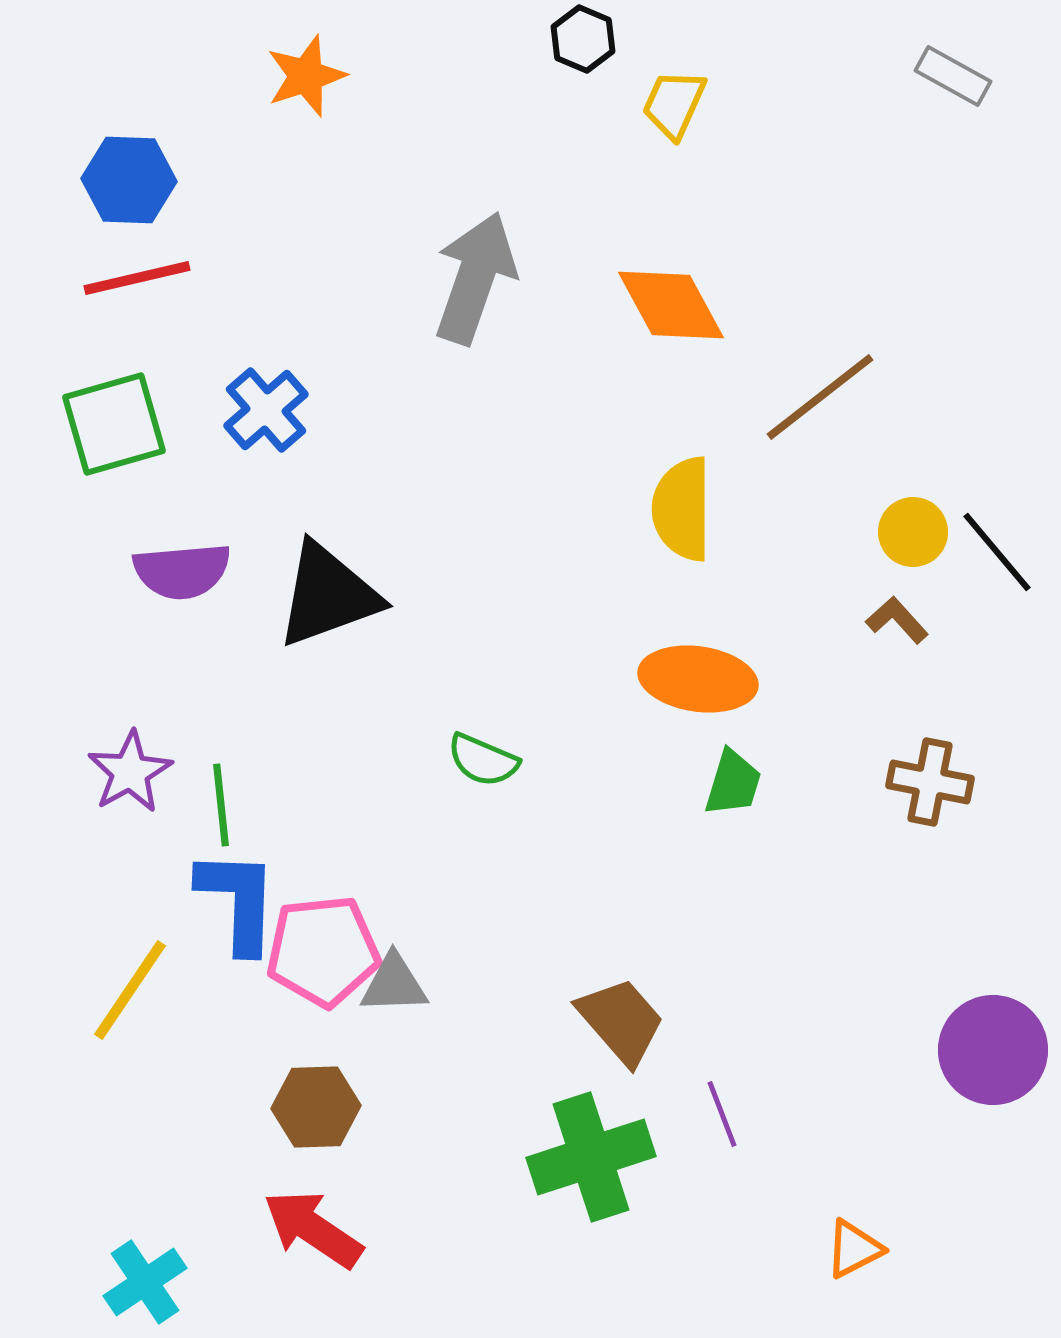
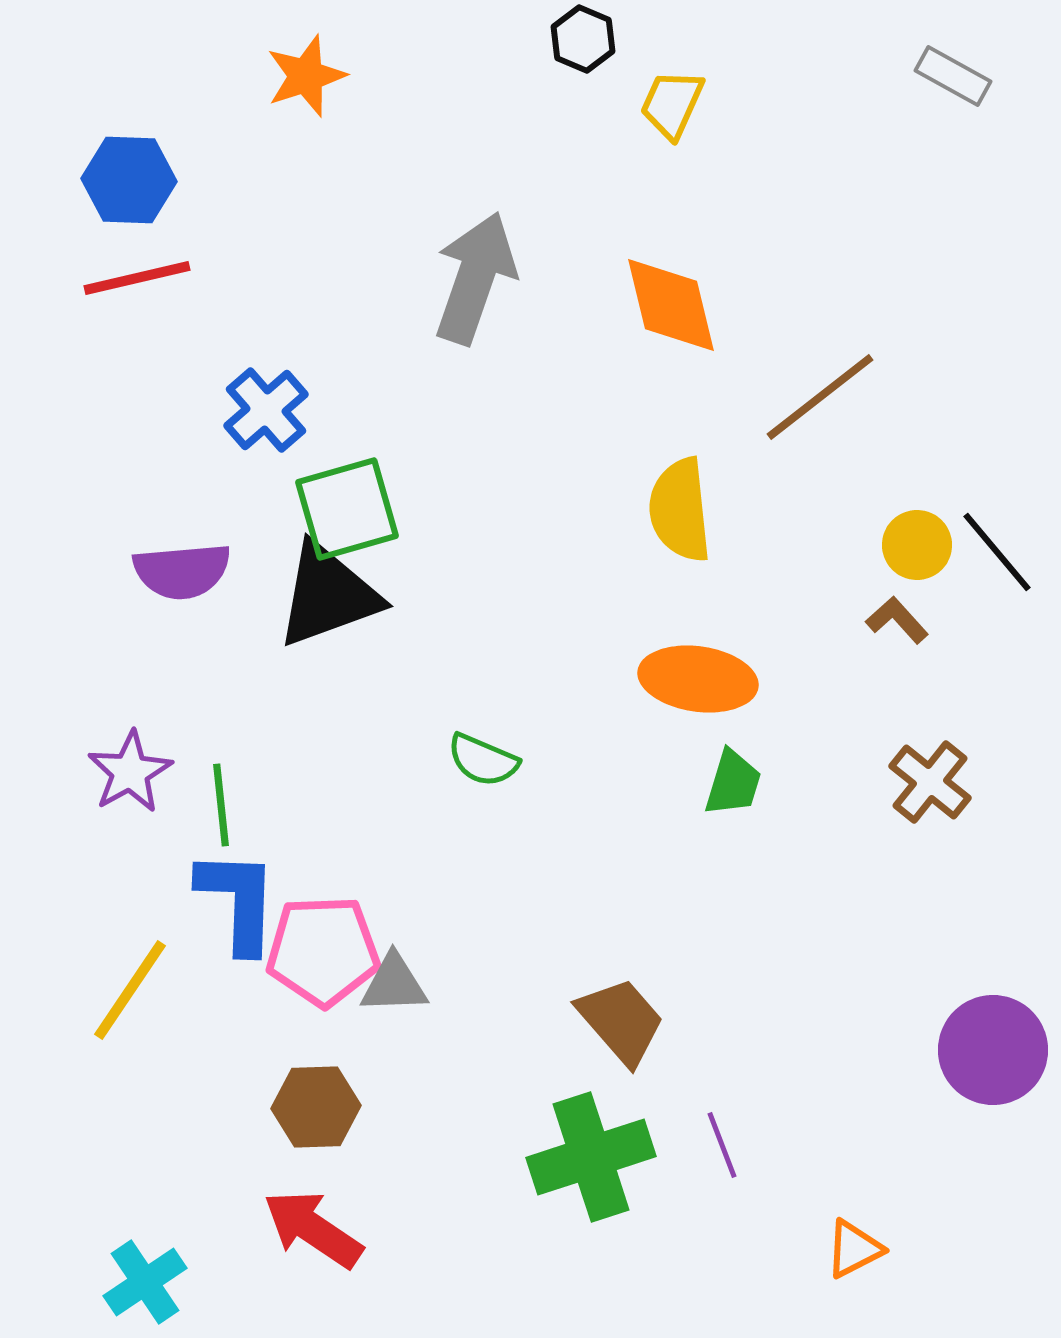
yellow trapezoid: moved 2 px left
orange diamond: rotated 15 degrees clockwise
green square: moved 233 px right, 85 px down
yellow semicircle: moved 2 px left, 1 px down; rotated 6 degrees counterclockwise
yellow circle: moved 4 px right, 13 px down
brown cross: rotated 28 degrees clockwise
pink pentagon: rotated 4 degrees clockwise
purple line: moved 31 px down
